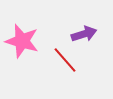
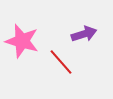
red line: moved 4 px left, 2 px down
